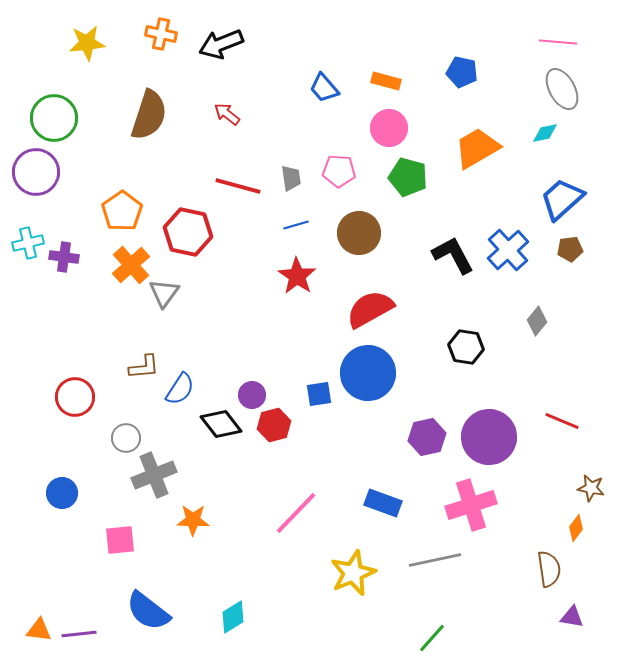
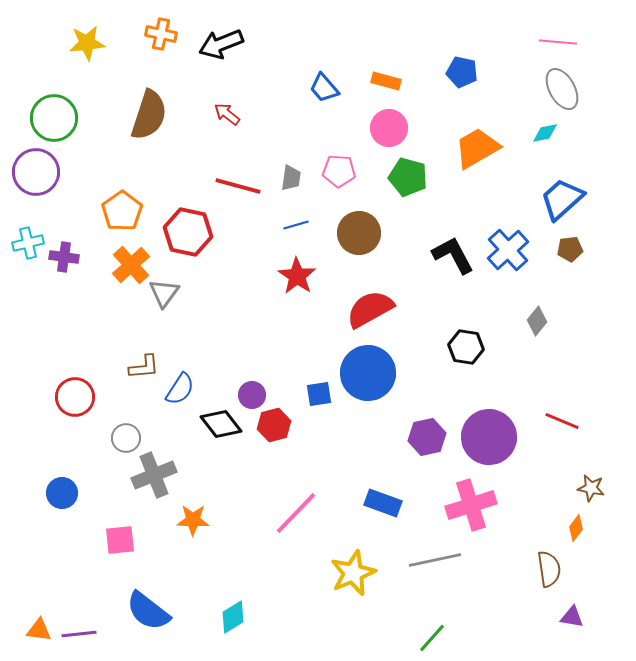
gray trapezoid at (291, 178): rotated 16 degrees clockwise
